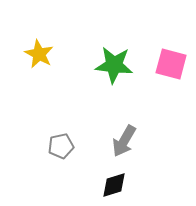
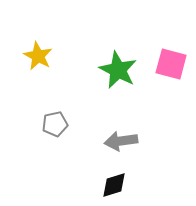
yellow star: moved 1 px left, 2 px down
green star: moved 4 px right, 5 px down; rotated 21 degrees clockwise
gray arrow: moved 3 px left; rotated 52 degrees clockwise
gray pentagon: moved 6 px left, 22 px up
